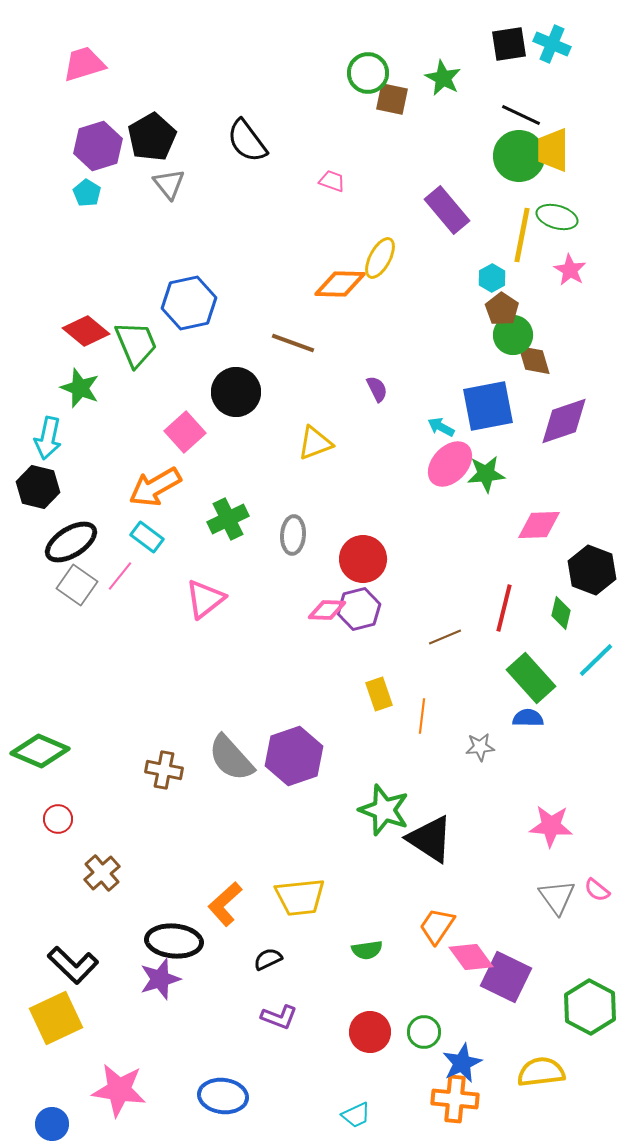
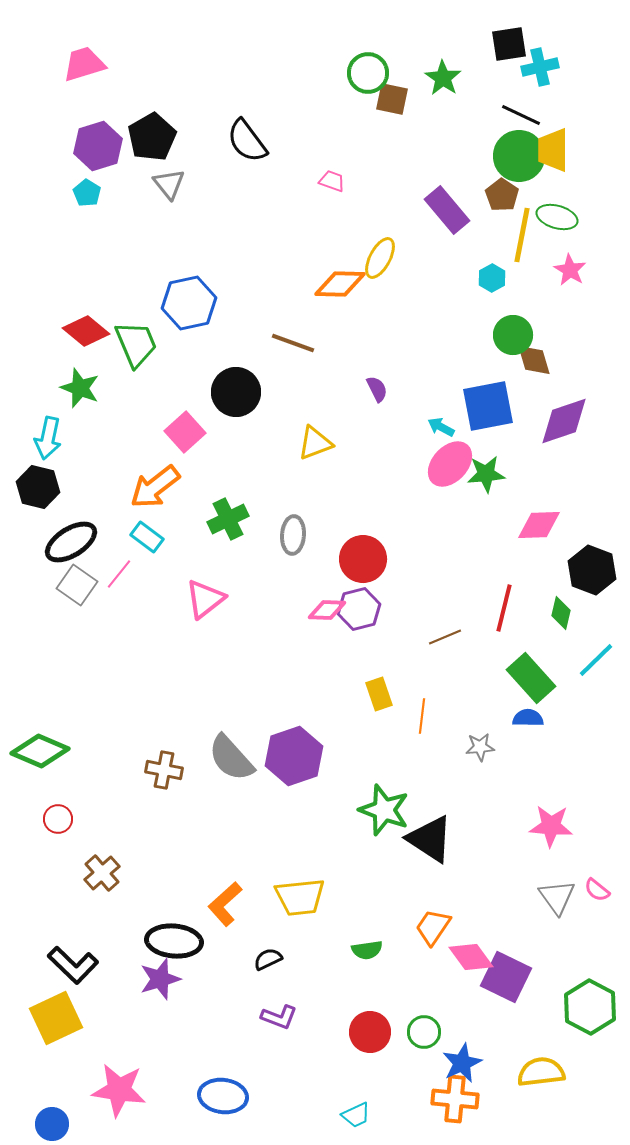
cyan cross at (552, 44): moved 12 px left, 23 px down; rotated 36 degrees counterclockwise
green star at (443, 78): rotated 6 degrees clockwise
brown pentagon at (502, 309): moved 114 px up
orange arrow at (155, 487): rotated 8 degrees counterclockwise
pink line at (120, 576): moved 1 px left, 2 px up
orange trapezoid at (437, 926): moved 4 px left, 1 px down
